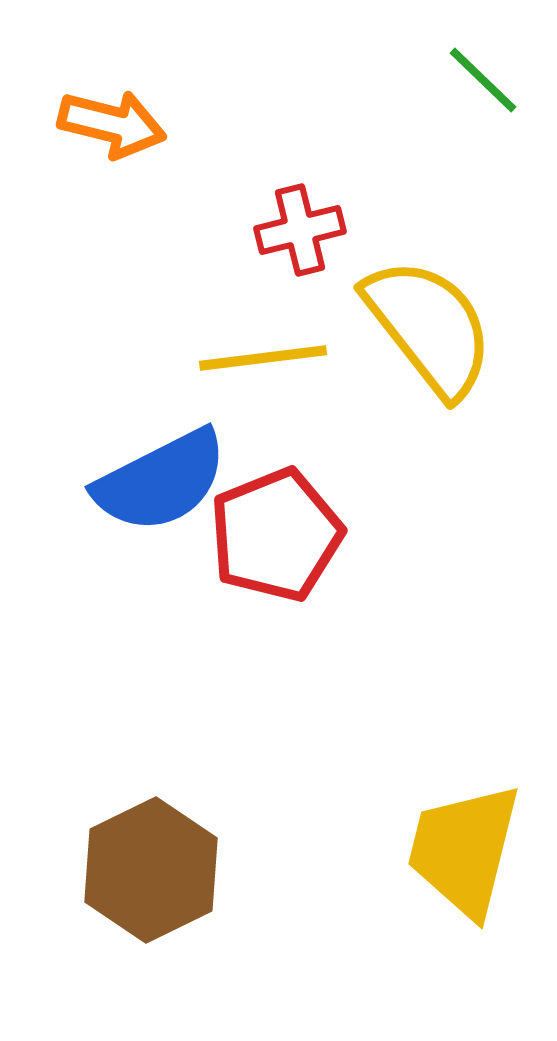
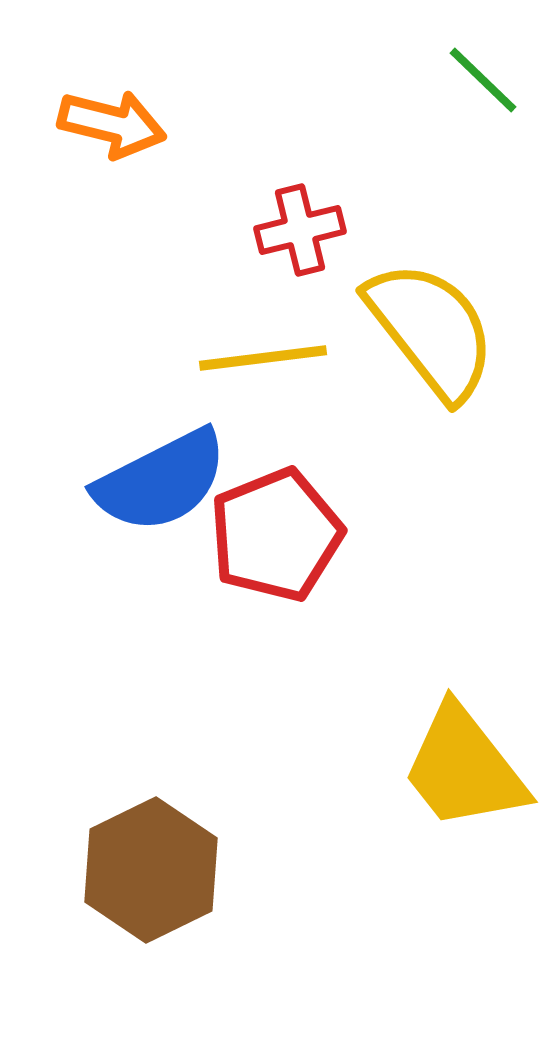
yellow semicircle: moved 2 px right, 3 px down
yellow trapezoid: moved 82 px up; rotated 52 degrees counterclockwise
